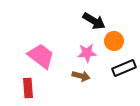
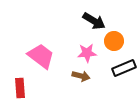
red rectangle: moved 8 px left
